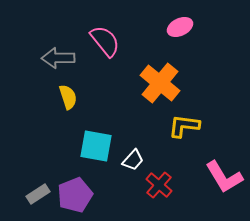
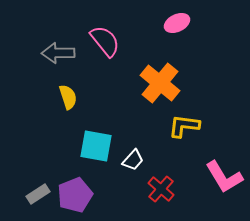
pink ellipse: moved 3 px left, 4 px up
gray arrow: moved 5 px up
red cross: moved 2 px right, 4 px down
